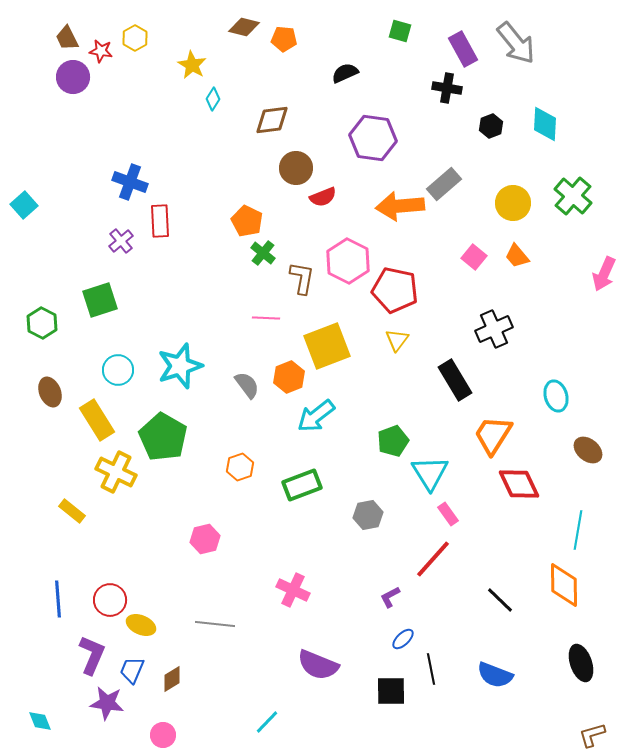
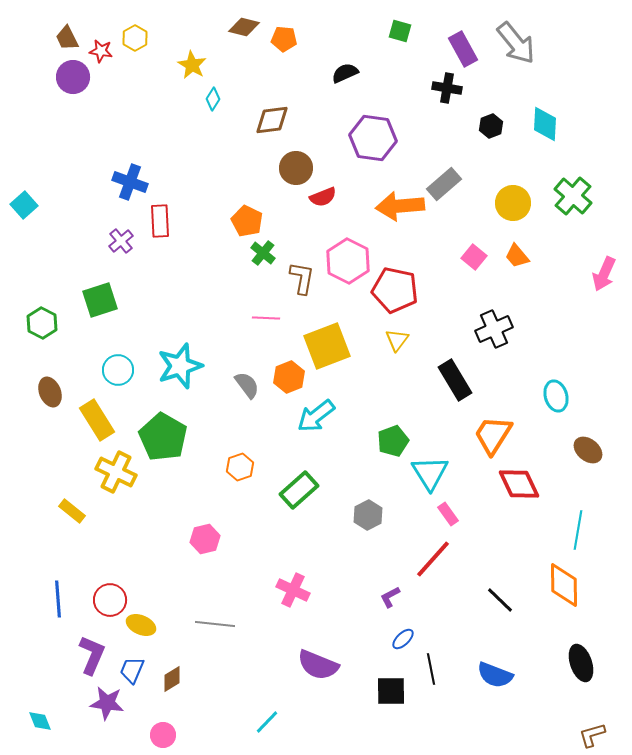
green rectangle at (302, 485): moved 3 px left, 5 px down; rotated 21 degrees counterclockwise
gray hexagon at (368, 515): rotated 16 degrees counterclockwise
